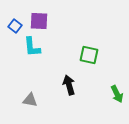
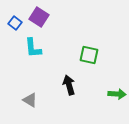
purple square: moved 4 px up; rotated 30 degrees clockwise
blue square: moved 3 px up
cyan L-shape: moved 1 px right, 1 px down
green arrow: rotated 60 degrees counterclockwise
gray triangle: rotated 21 degrees clockwise
